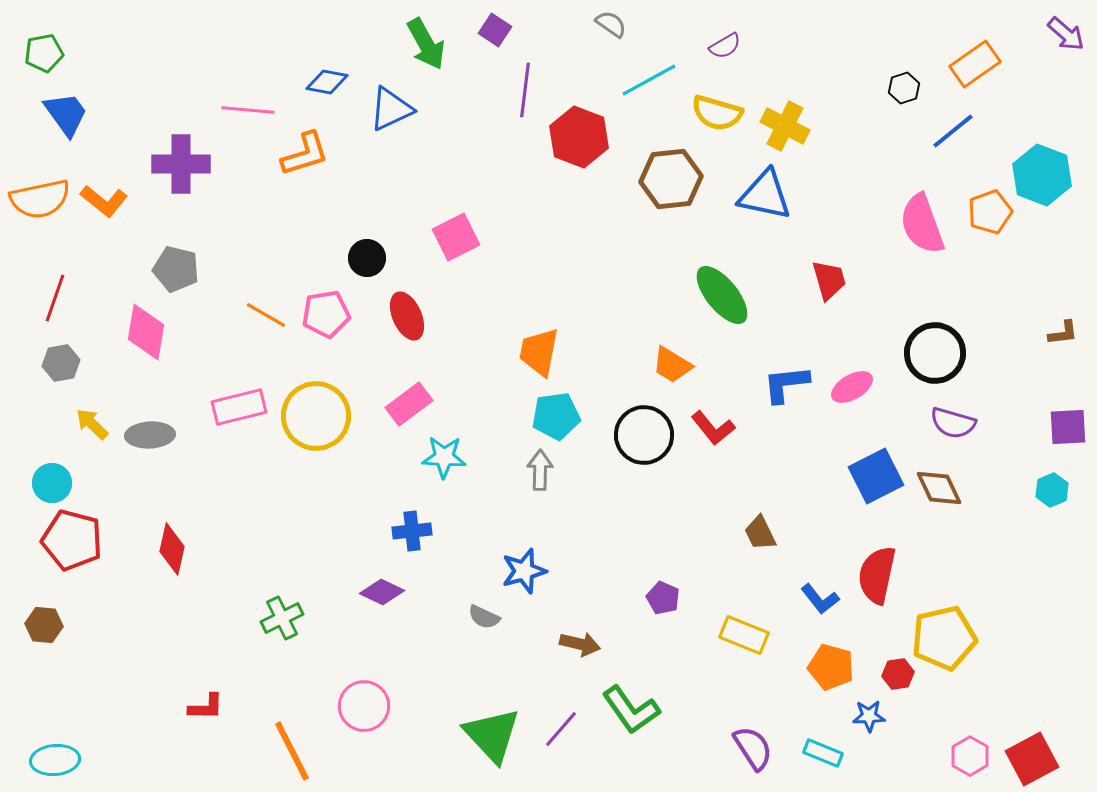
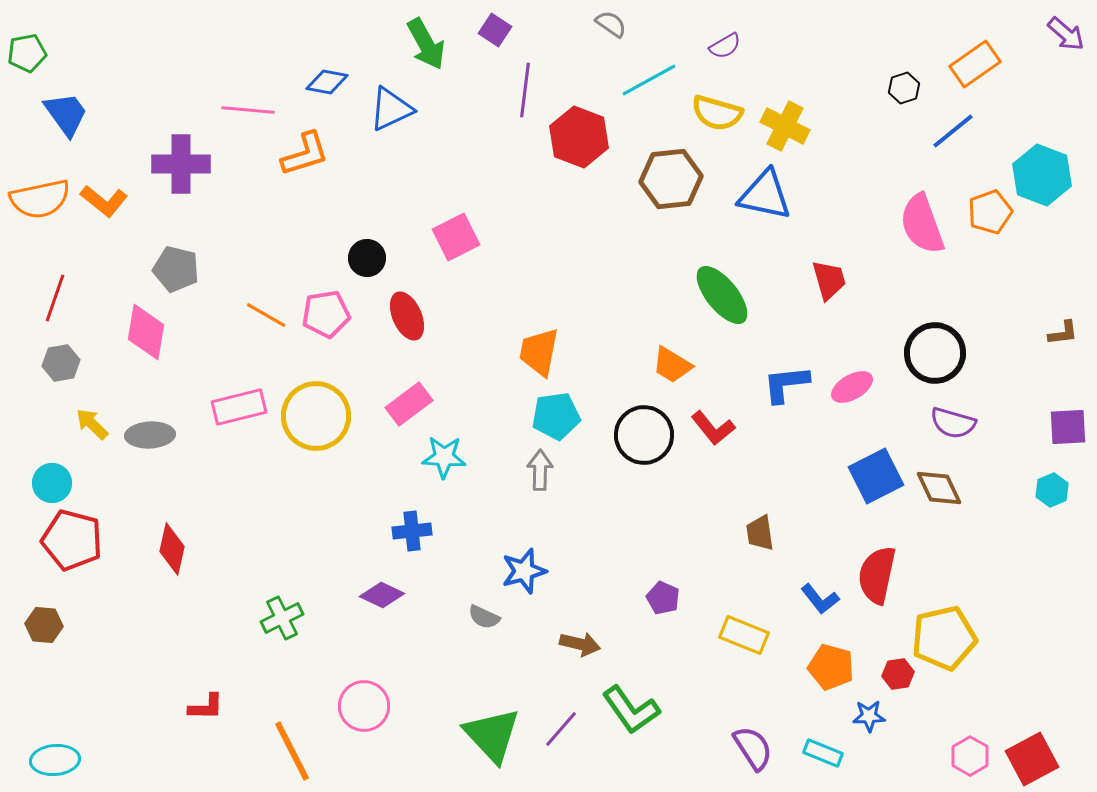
green pentagon at (44, 53): moved 17 px left
brown trapezoid at (760, 533): rotated 18 degrees clockwise
purple diamond at (382, 592): moved 3 px down
